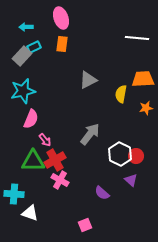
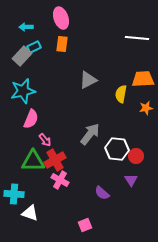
white hexagon: moved 3 px left, 5 px up; rotated 20 degrees counterclockwise
purple triangle: rotated 16 degrees clockwise
